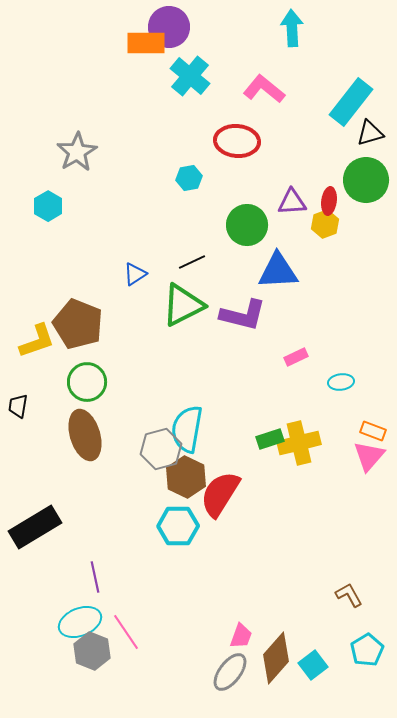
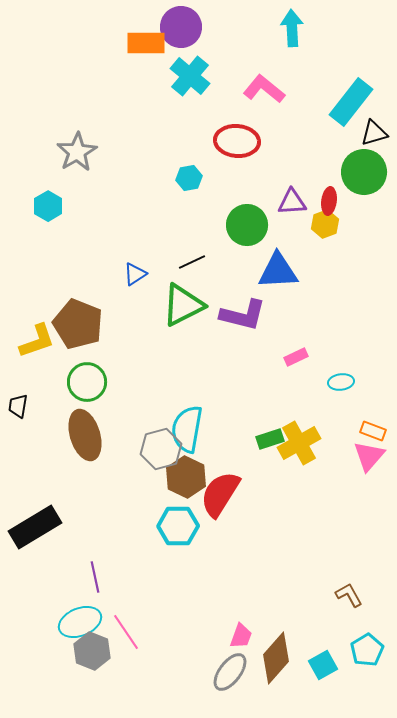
purple circle at (169, 27): moved 12 px right
black triangle at (370, 133): moved 4 px right
green circle at (366, 180): moved 2 px left, 8 px up
yellow cross at (299, 443): rotated 15 degrees counterclockwise
cyan square at (313, 665): moved 10 px right; rotated 8 degrees clockwise
